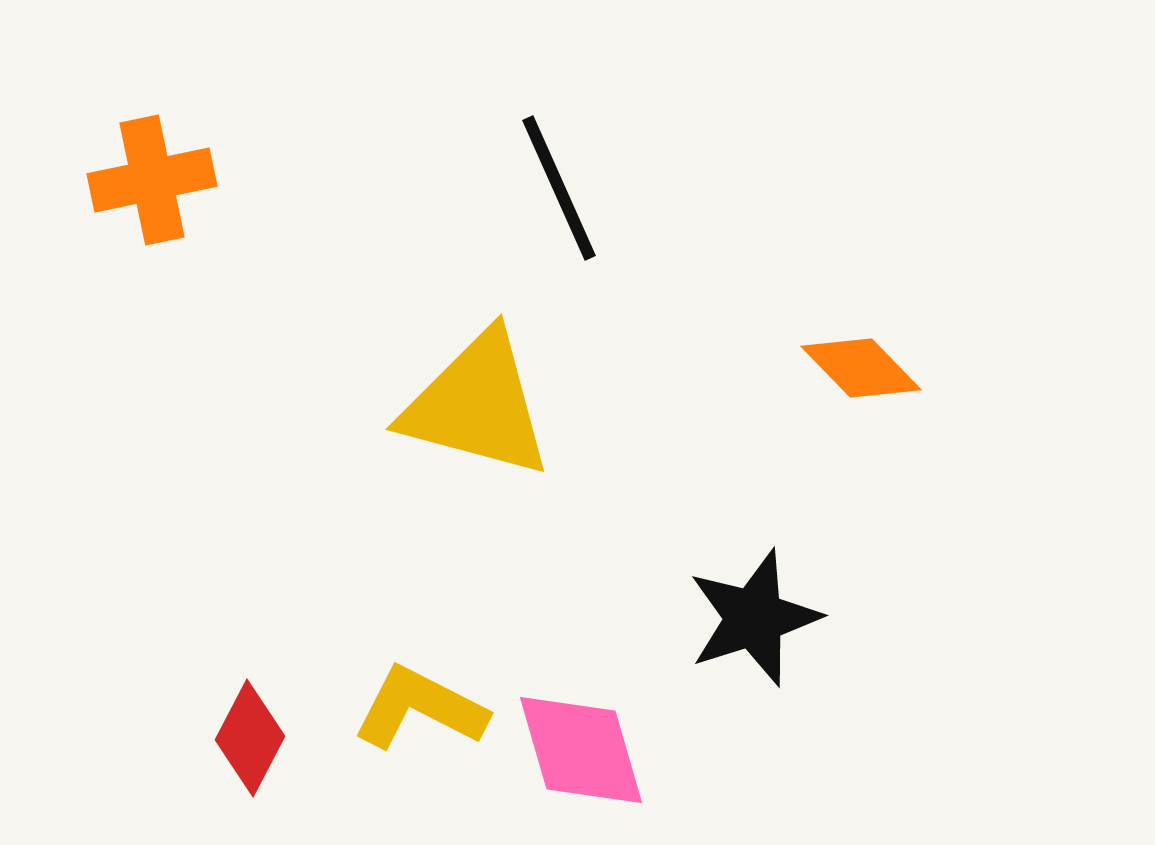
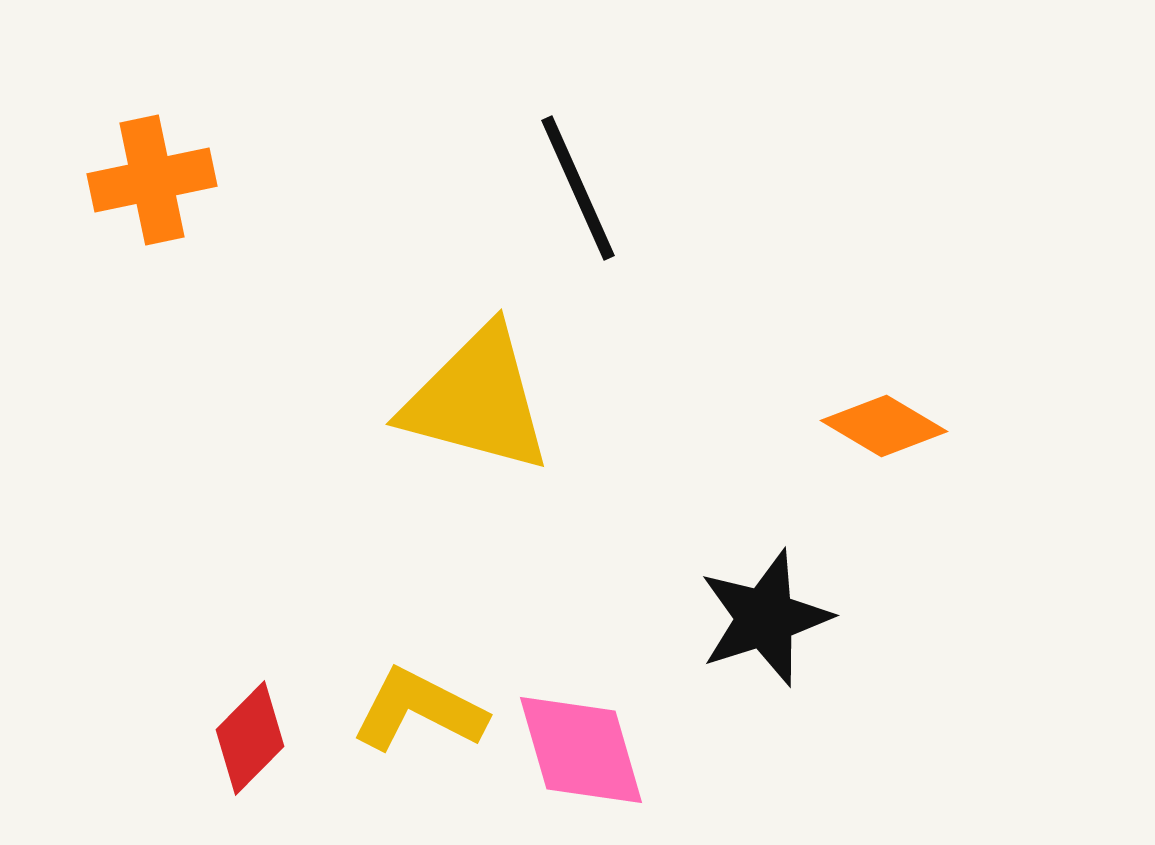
black line: moved 19 px right
orange diamond: moved 23 px right, 58 px down; rotated 15 degrees counterclockwise
yellow triangle: moved 5 px up
black star: moved 11 px right
yellow L-shape: moved 1 px left, 2 px down
red diamond: rotated 17 degrees clockwise
